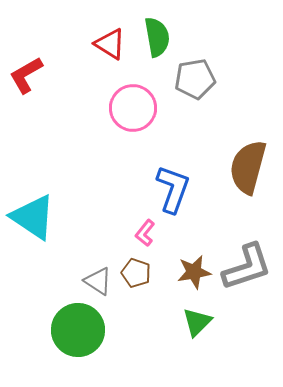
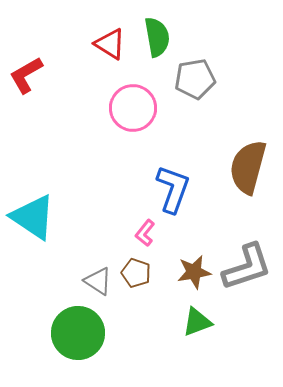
green triangle: rotated 24 degrees clockwise
green circle: moved 3 px down
